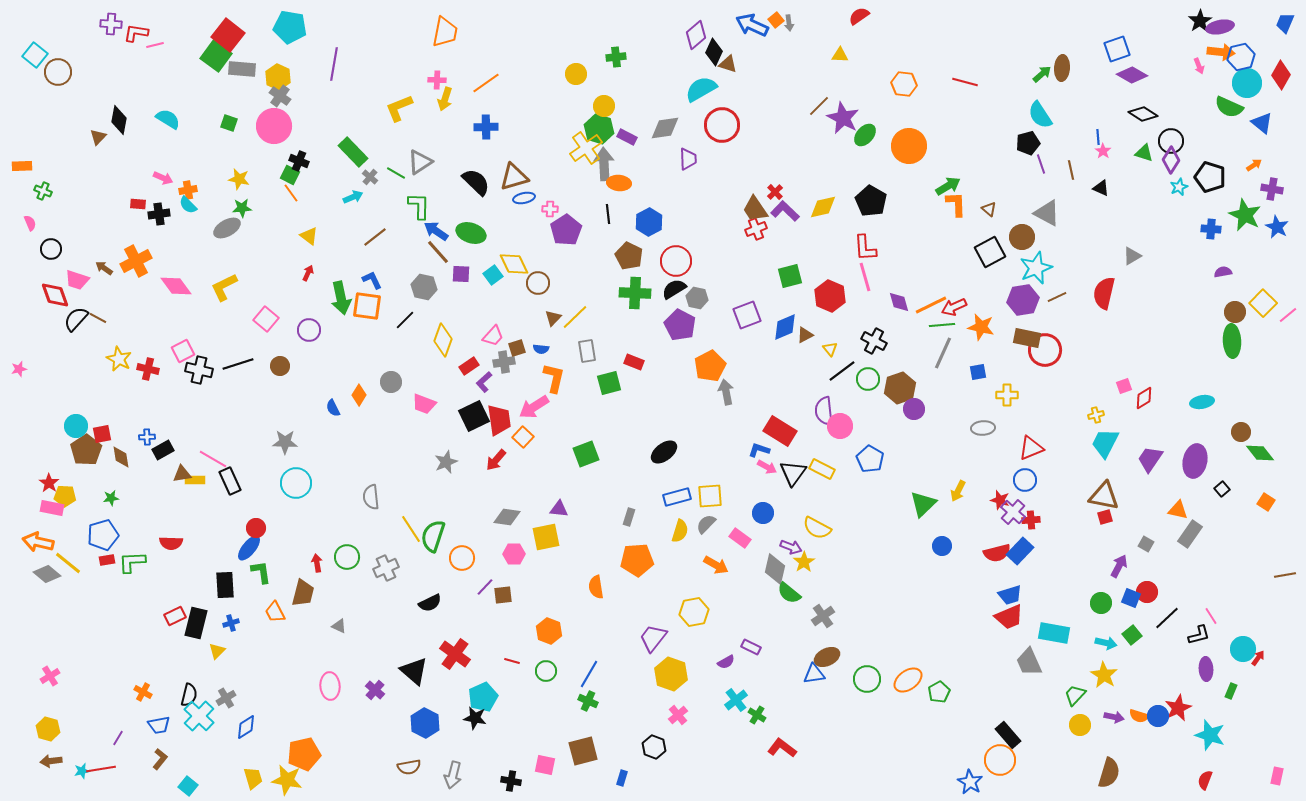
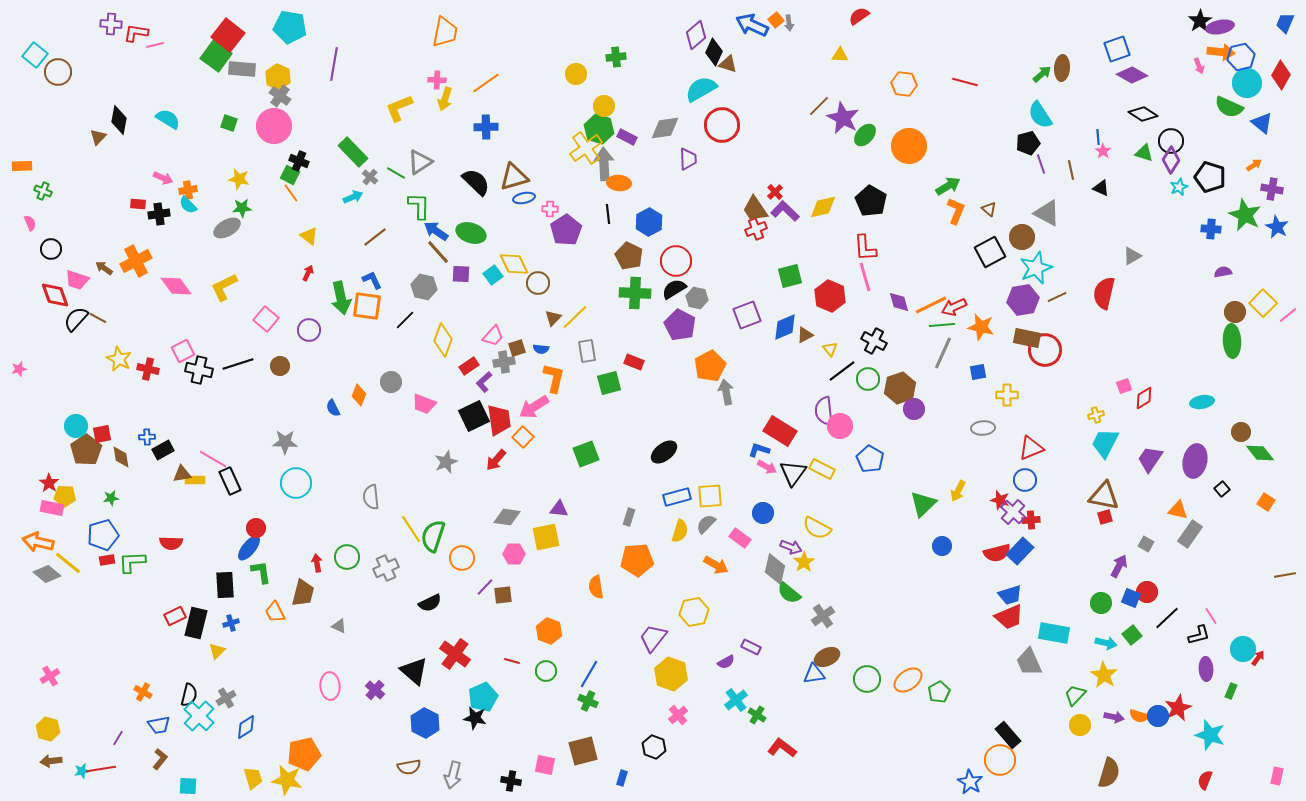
orange L-shape at (956, 204): moved 7 px down; rotated 24 degrees clockwise
orange diamond at (359, 395): rotated 10 degrees counterclockwise
cyan square at (188, 786): rotated 36 degrees counterclockwise
